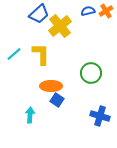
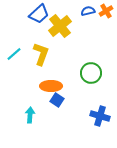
yellow L-shape: rotated 20 degrees clockwise
